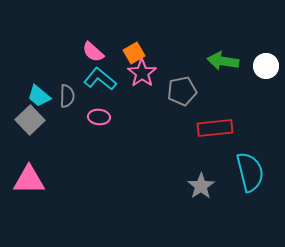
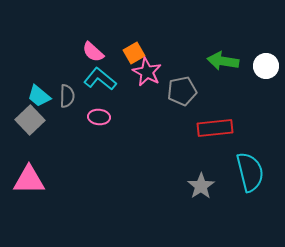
pink star: moved 5 px right, 1 px up; rotated 8 degrees counterclockwise
